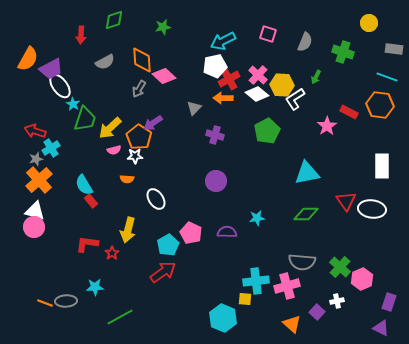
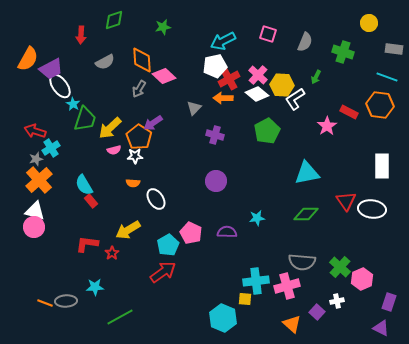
orange semicircle at (127, 179): moved 6 px right, 4 px down
yellow arrow at (128, 230): rotated 45 degrees clockwise
